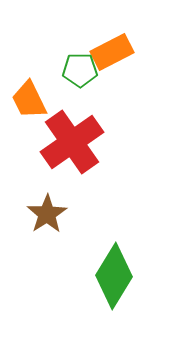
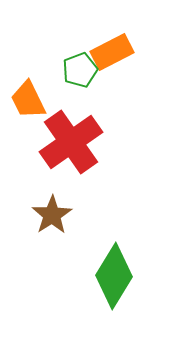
green pentagon: rotated 20 degrees counterclockwise
orange trapezoid: moved 1 px left
red cross: moved 1 px left
brown star: moved 5 px right, 1 px down
